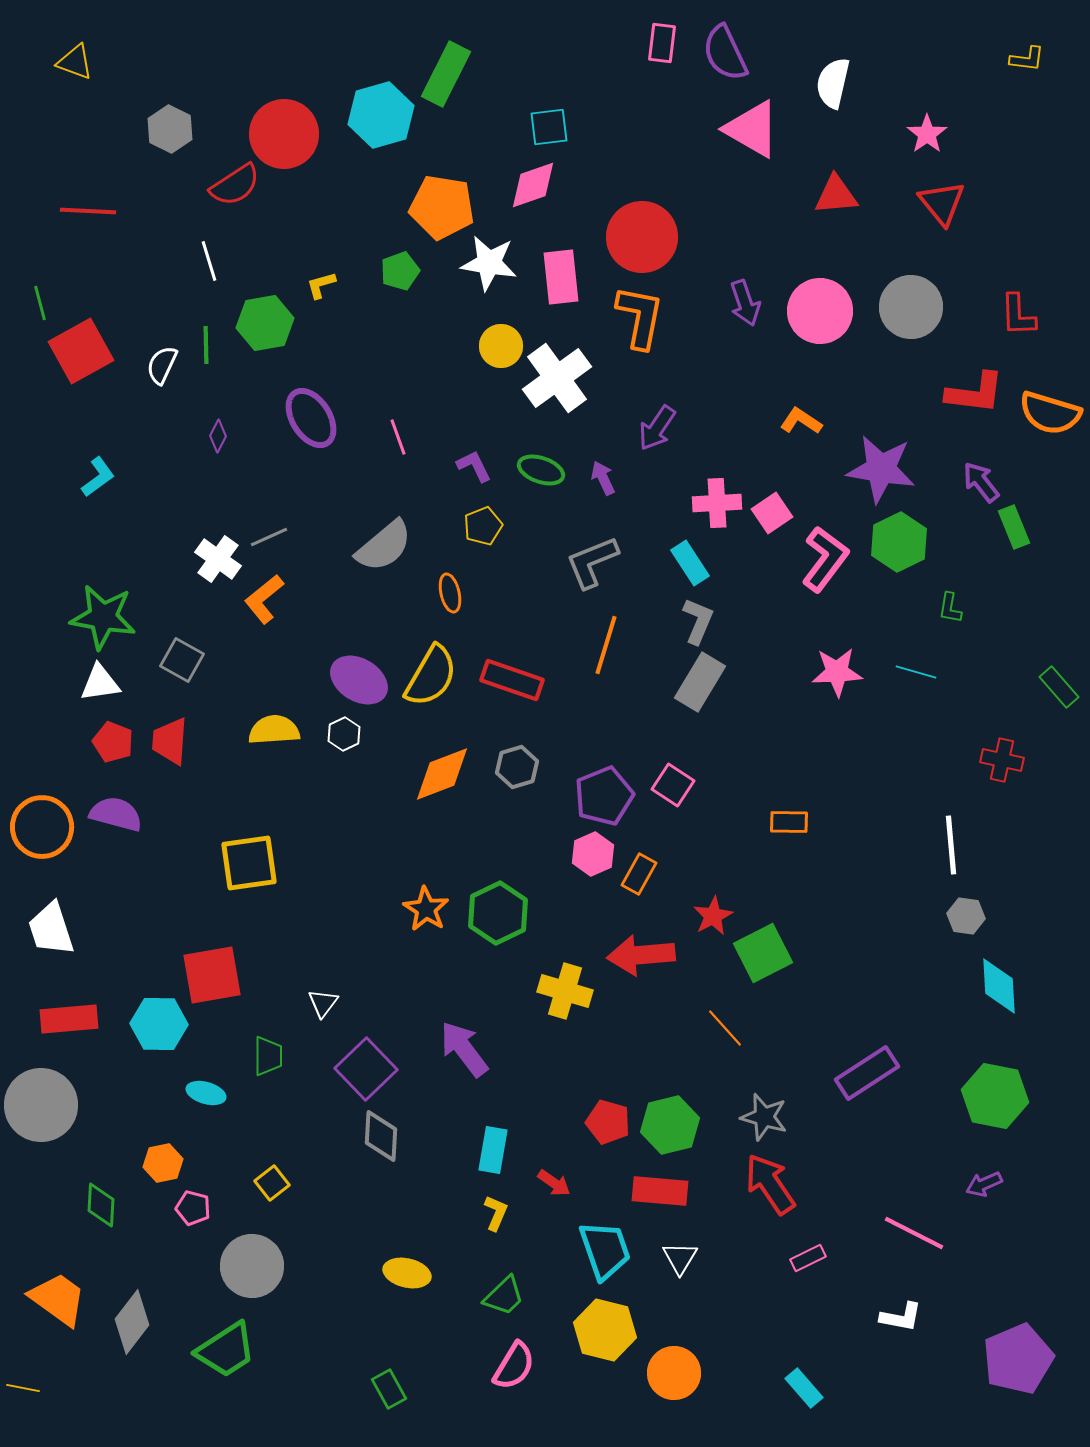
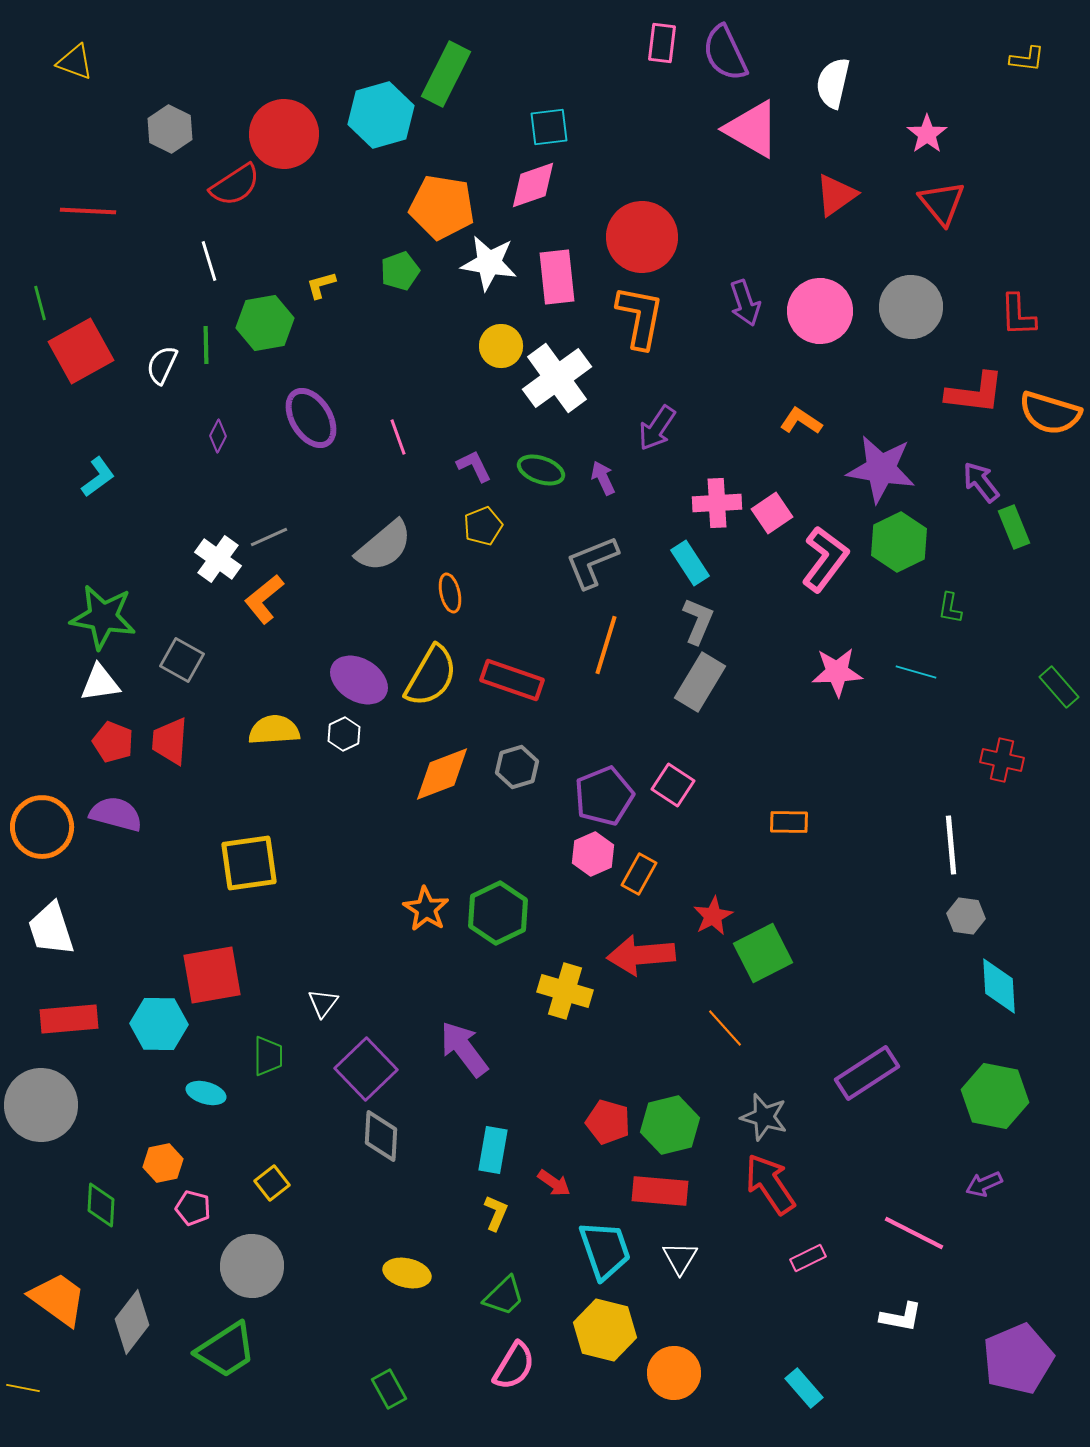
red triangle at (836, 195): rotated 30 degrees counterclockwise
pink rectangle at (561, 277): moved 4 px left
